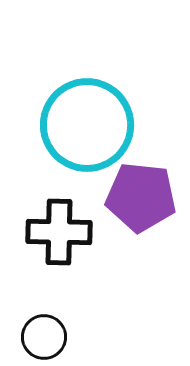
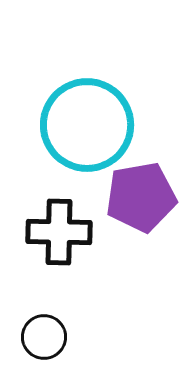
purple pentagon: rotated 16 degrees counterclockwise
